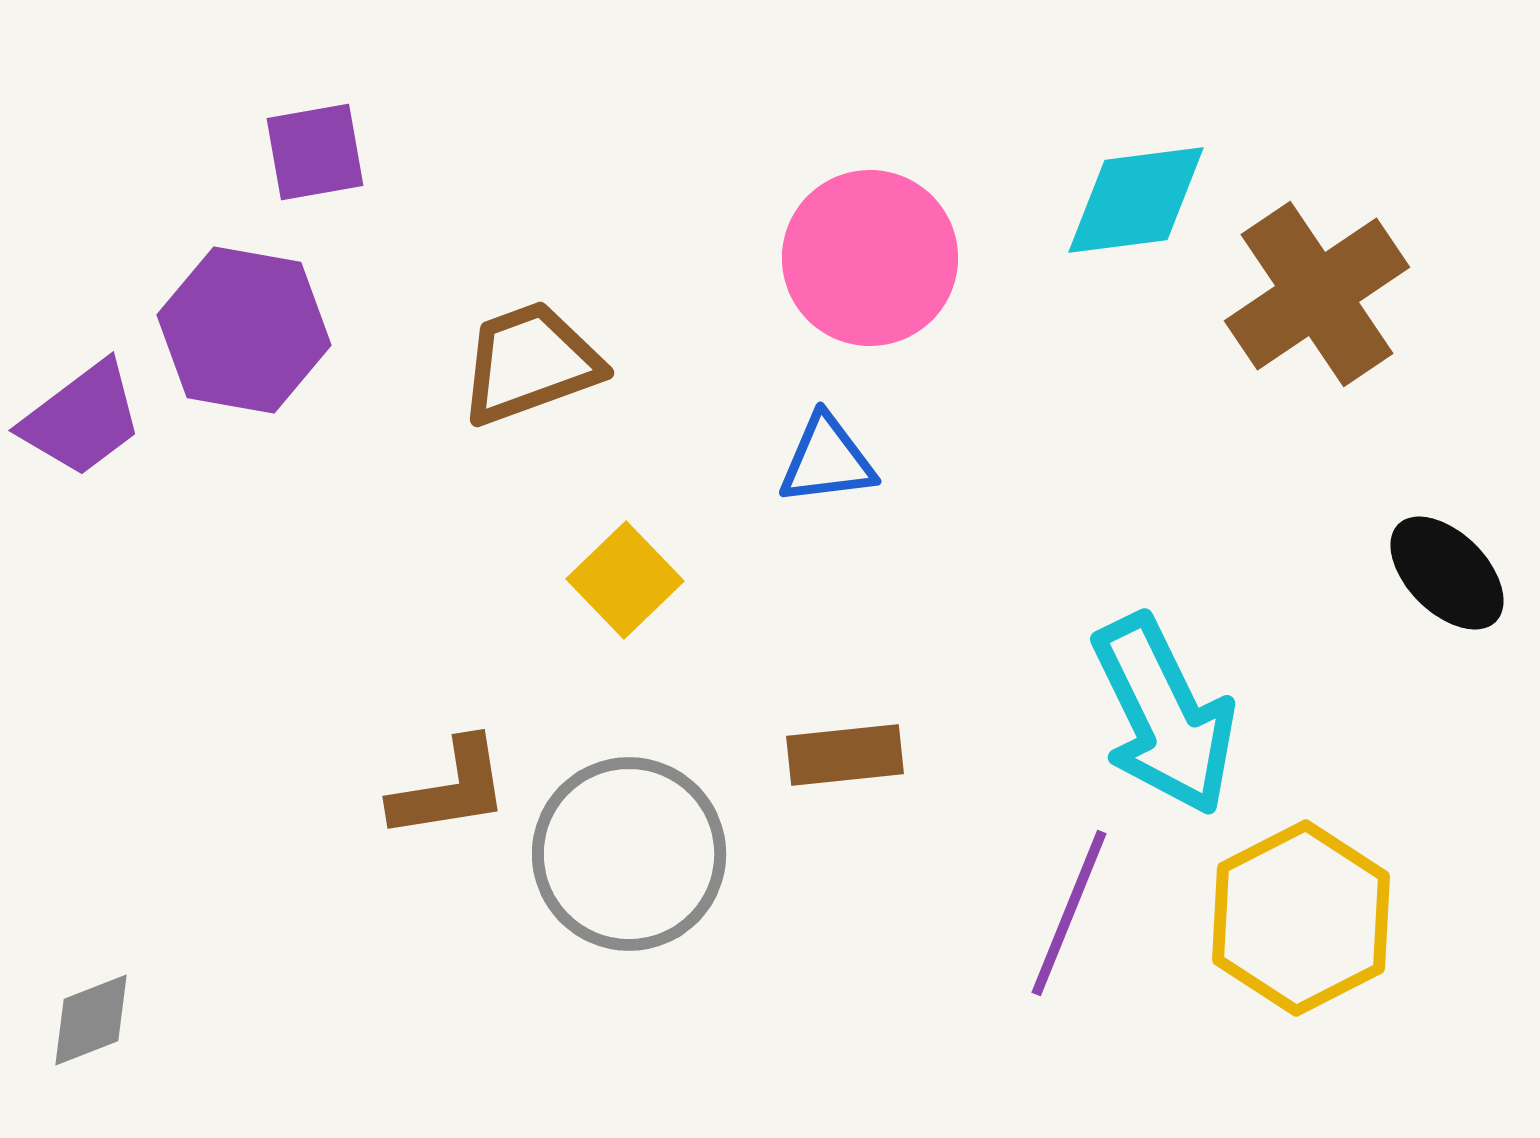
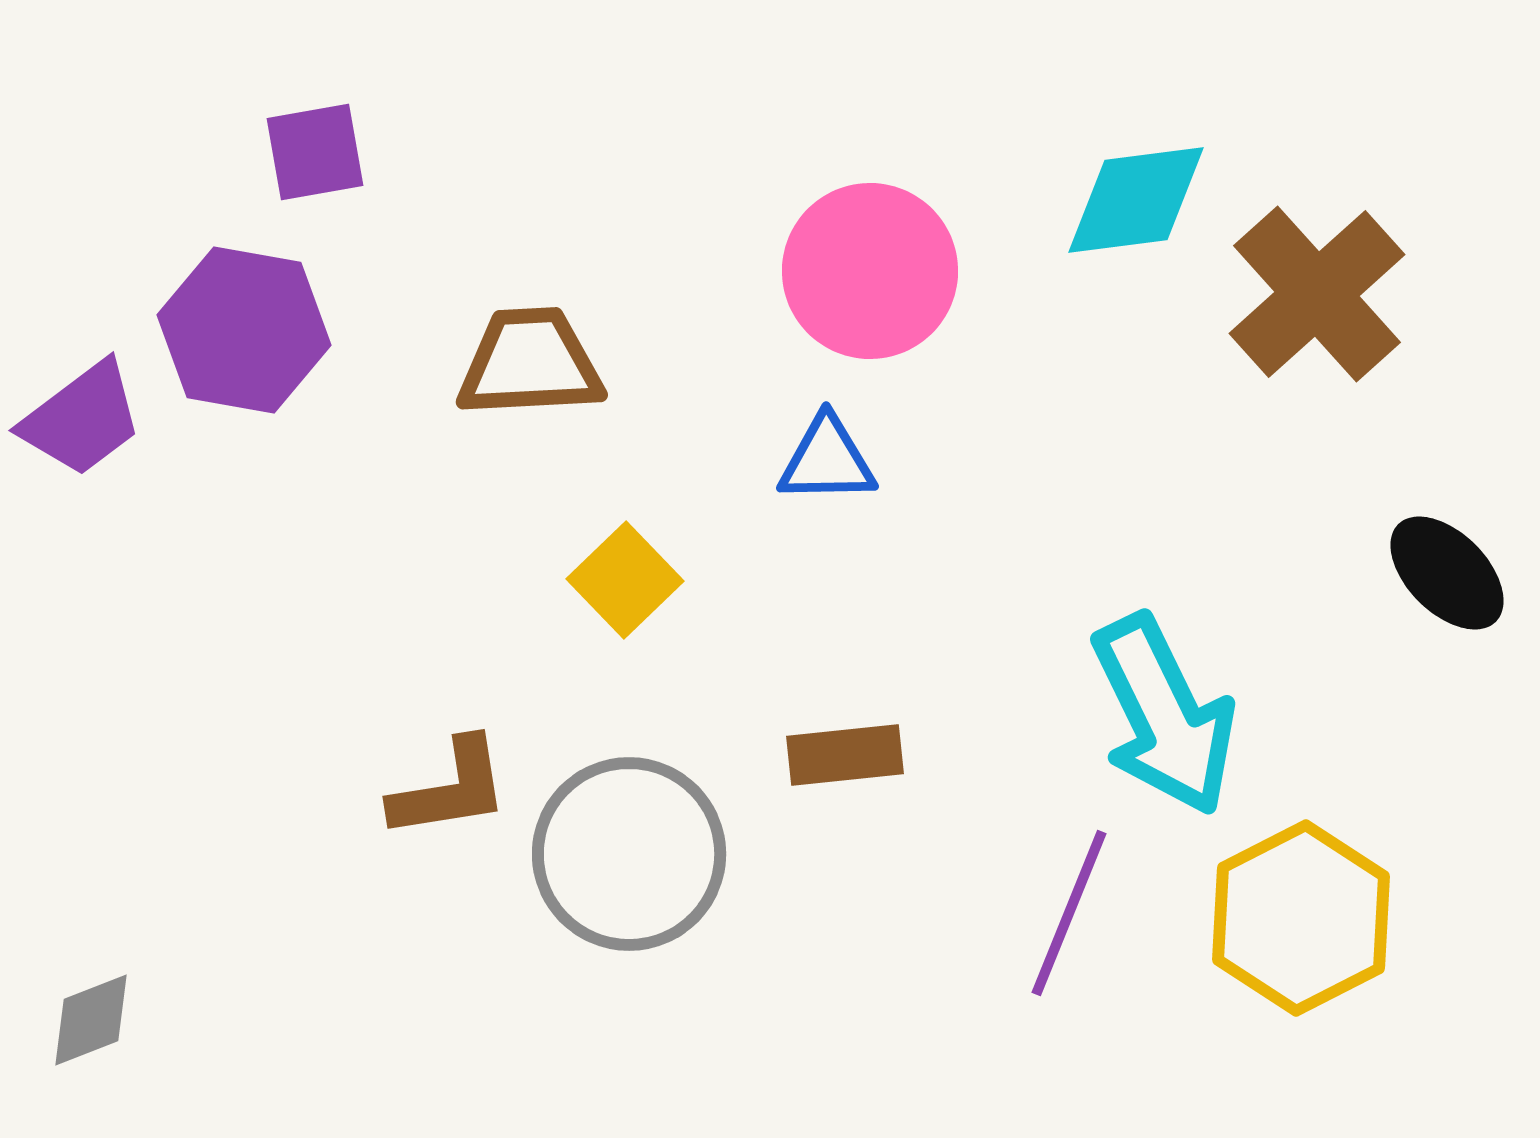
pink circle: moved 13 px down
brown cross: rotated 8 degrees counterclockwise
brown trapezoid: rotated 17 degrees clockwise
blue triangle: rotated 6 degrees clockwise
